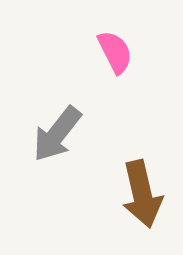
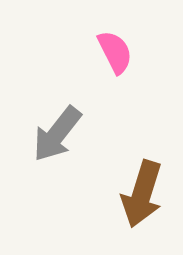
brown arrow: rotated 30 degrees clockwise
